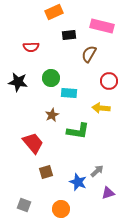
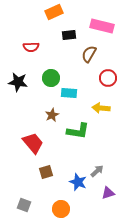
red circle: moved 1 px left, 3 px up
